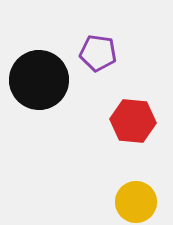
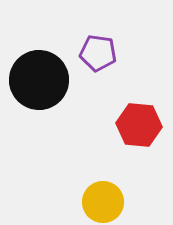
red hexagon: moved 6 px right, 4 px down
yellow circle: moved 33 px left
